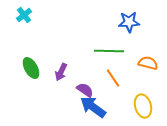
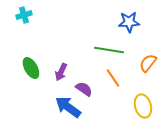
cyan cross: rotated 21 degrees clockwise
green line: moved 1 px up; rotated 8 degrees clockwise
orange semicircle: rotated 66 degrees counterclockwise
purple semicircle: moved 1 px left, 1 px up
blue arrow: moved 25 px left
